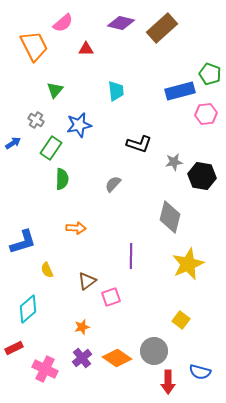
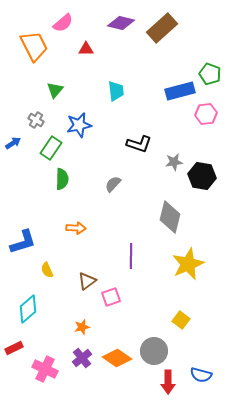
blue semicircle: moved 1 px right, 3 px down
